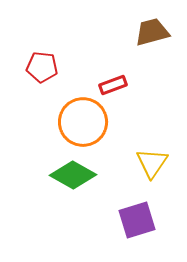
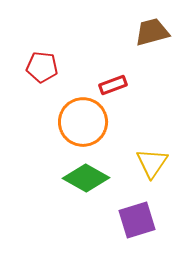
green diamond: moved 13 px right, 3 px down
